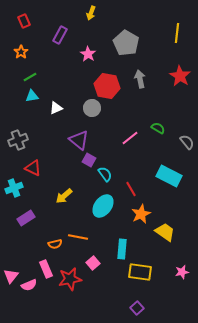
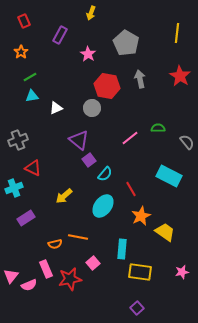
green semicircle at (158, 128): rotated 32 degrees counterclockwise
purple square at (89, 160): rotated 24 degrees clockwise
cyan semicircle at (105, 174): rotated 77 degrees clockwise
orange star at (141, 214): moved 2 px down
